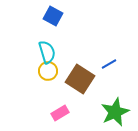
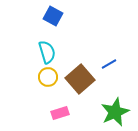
yellow circle: moved 6 px down
brown square: rotated 16 degrees clockwise
pink rectangle: rotated 12 degrees clockwise
